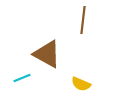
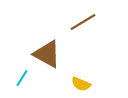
brown line: moved 2 px down; rotated 52 degrees clockwise
cyan line: rotated 36 degrees counterclockwise
